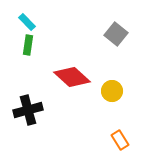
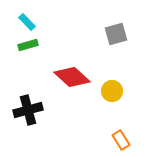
gray square: rotated 35 degrees clockwise
green rectangle: rotated 66 degrees clockwise
orange rectangle: moved 1 px right
